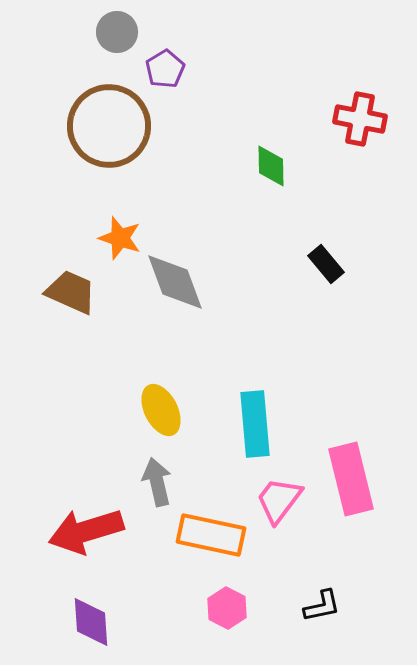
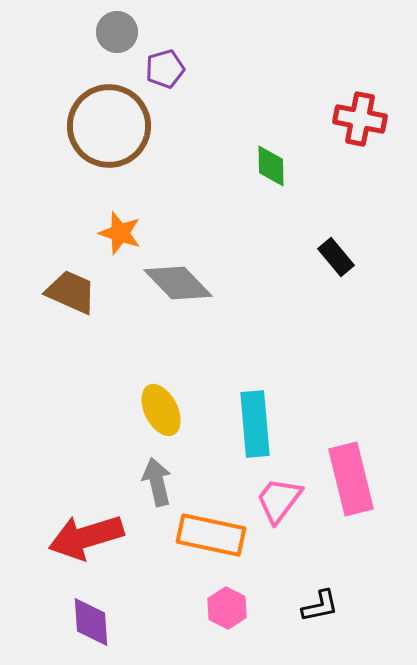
purple pentagon: rotated 15 degrees clockwise
orange star: moved 5 px up
black rectangle: moved 10 px right, 7 px up
gray diamond: moved 3 px right, 1 px down; rotated 24 degrees counterclockwise
red arrow: moved 6 px down
black L-shape: moved 2 px left
